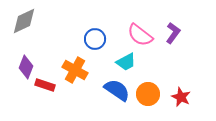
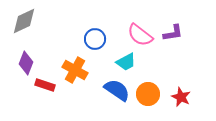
purple L-shape: rotated 45 degrees clockwise
purple diamond: moved 4 px up
